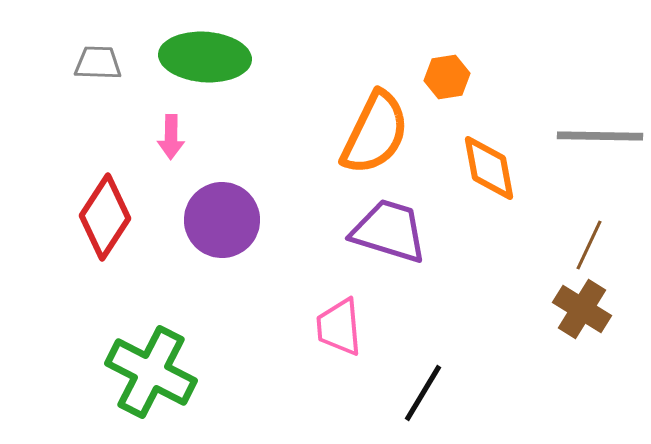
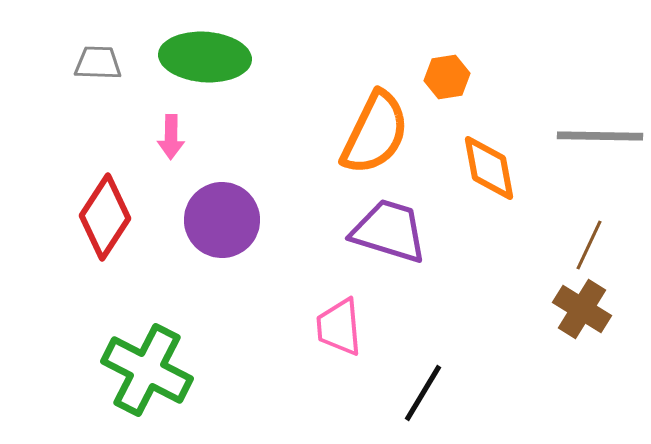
green cross: moved 4 px left, 2 px up
